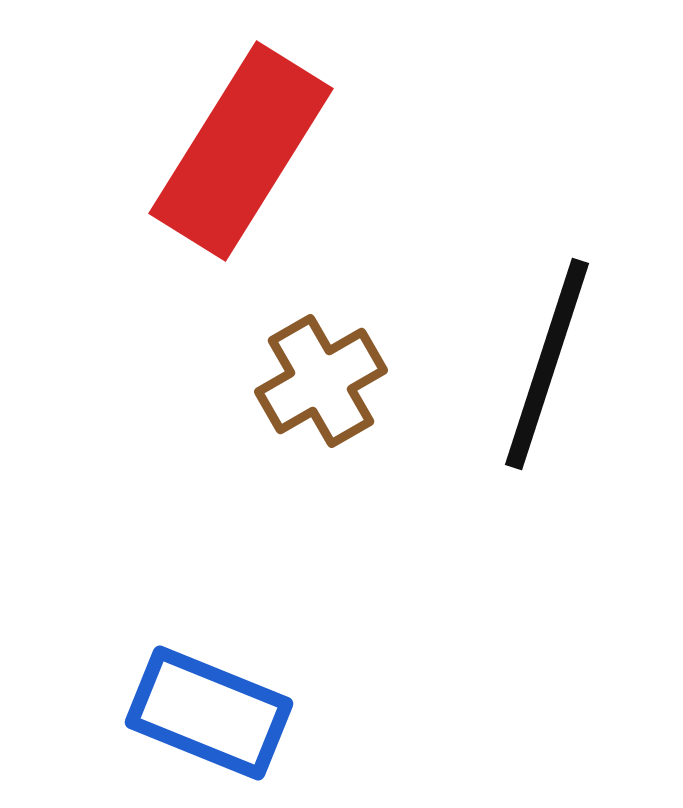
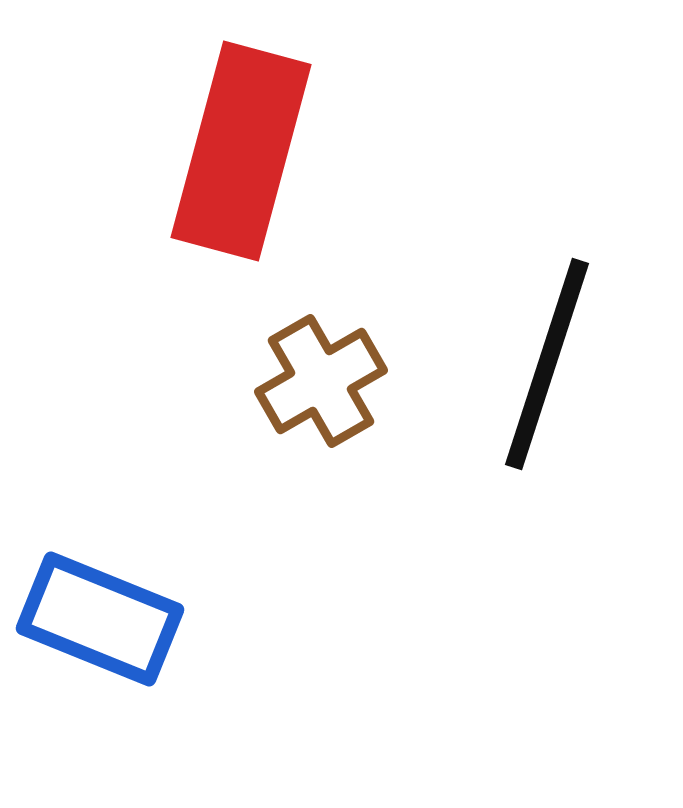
red rectangle: rotated 17 degrees counterclockwise
blue rectangle: moved 109 px left, 94 px up
